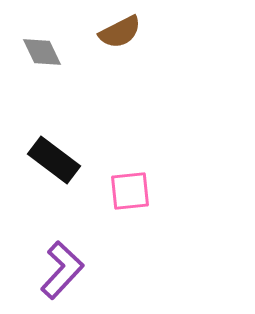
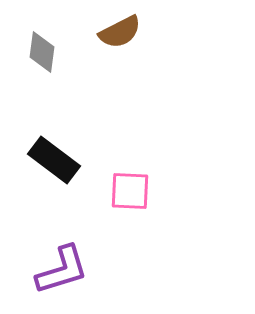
gray diamond: rotated 33 degrees clockwise
pink square: rotated 9 degrees clockwise
purple L-shape: rotated 30 degrees clockwise
